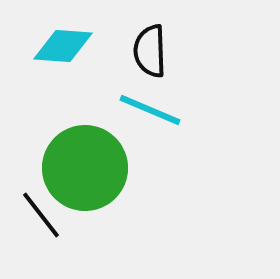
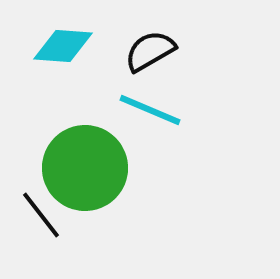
black semicircle: rotated 62 degrees clockwise
